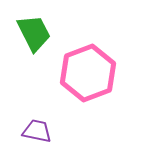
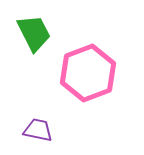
purple trapezoid: moved 1 px right, 1 px up
